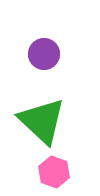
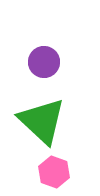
purple circle: moved 8 px down
